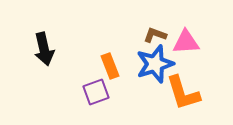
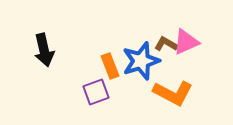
brown L-shape: moved 11 px right, 9 px down; rotated 10 degrees clockwise
pink triangle: rotated 20 degrees counterclockwise
black arrow: moved 1 px down
blue star: moved 14 px left, 3 px up
orange L-shape: moved 10 px left; rotated 45 degrees counterclockwise
